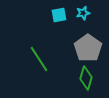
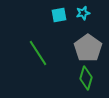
green line: moved 1 px left, 6 px up
